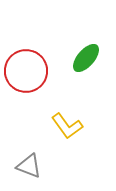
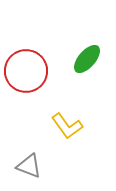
green ellipse: moved 1 px right, 1 px down
